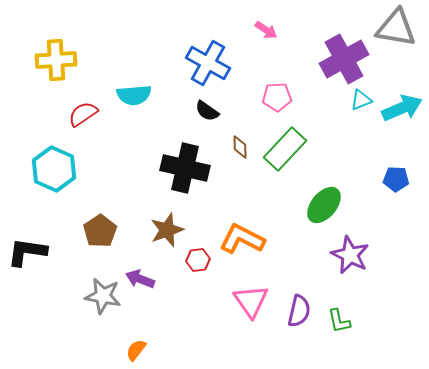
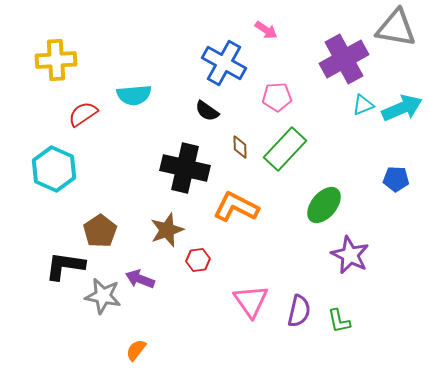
blue cross: moved 16 px right
cyan triangle: moved 2 px right, 5 px down
orange L-shape: moved 6 px left, 32 px up
black L-shape: moved 38 px right, 14 px down
